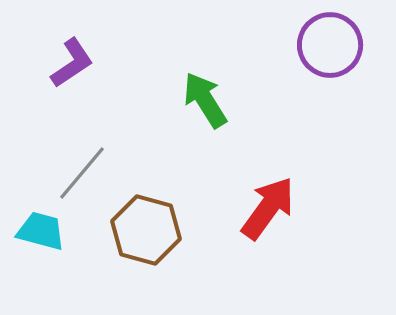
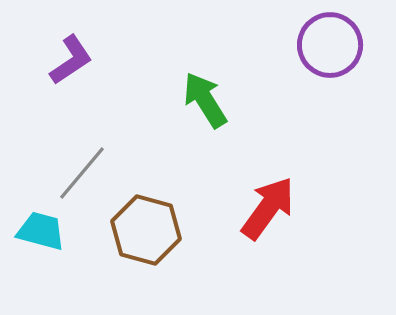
purple L-shape: moved 1 px left, 3 px up
